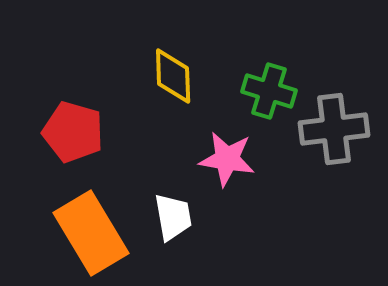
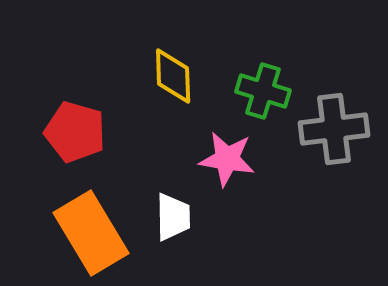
green cross: moved 6 px left
red pentagon: moved 2 px right
white trapezoid: rotated 9 degrees clockwise
